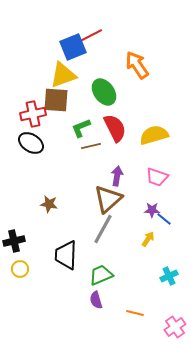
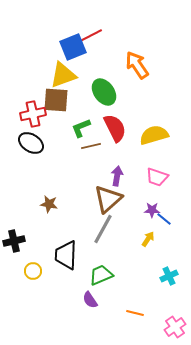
yellow circle: moved 13 px right, 2 px down
purple semicircle: moved 6 px left; rotated 18 degrees counterclockwise
